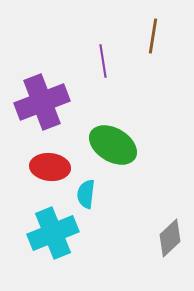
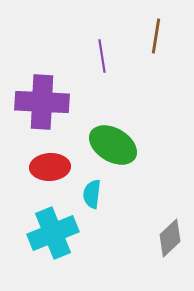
brown line: moved 3 px right
purple line: moved 1 px left, 5 px up
purple cross: rotated 24 degrees clockwise
red ellipse: rotated 9 degrees counterclockwise
cyan semicircle: moved 6 px right
